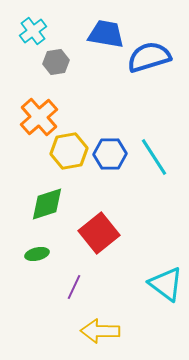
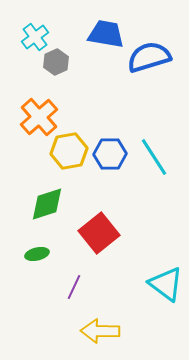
cyan cross: moved 2 px right, 6 px down
gray hexagon: rotated 15 degrees counterclockwise
